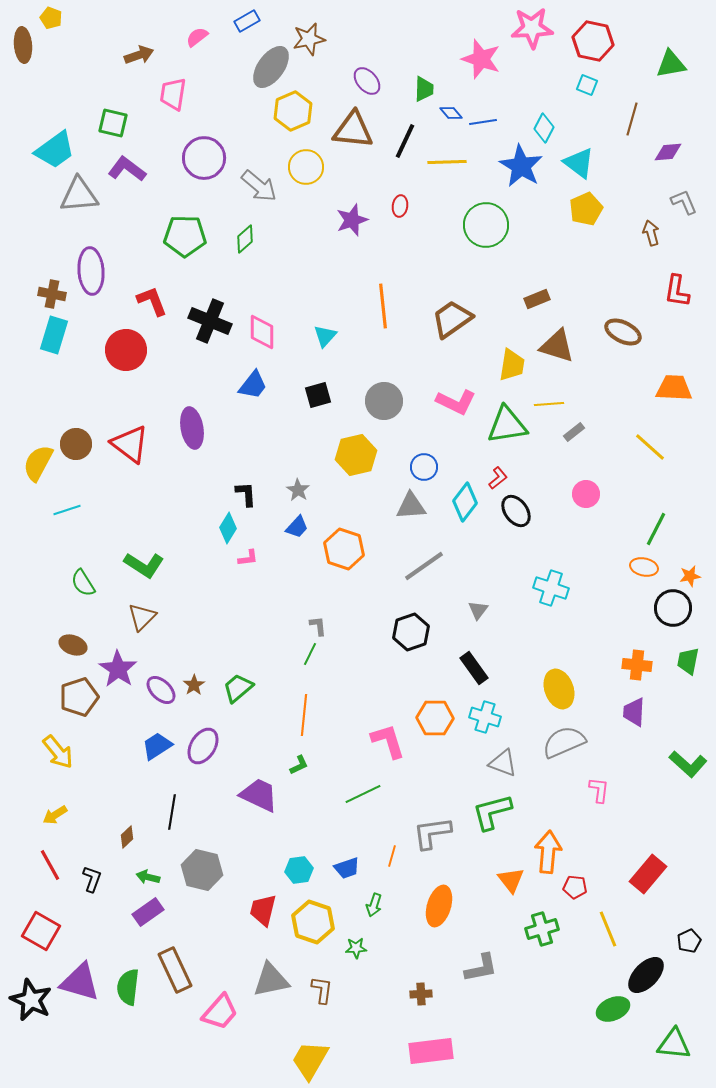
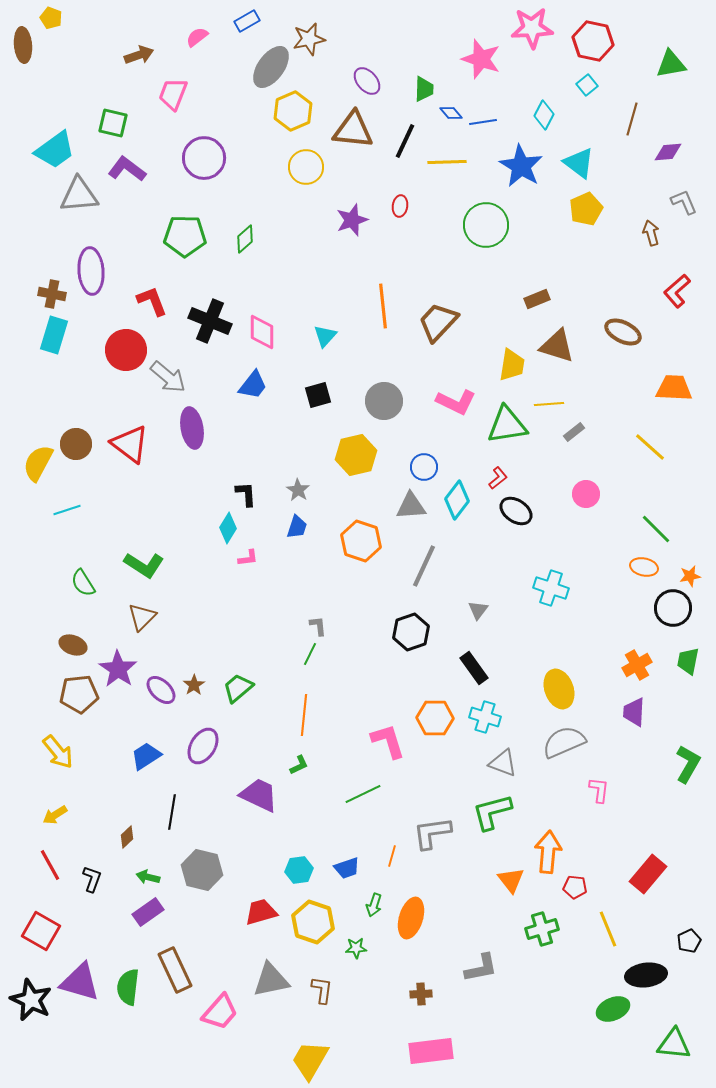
cyan square at (587, 85): rotated 30 degrees clockwise
pink trapezoid at (173, 94): rotated 12 degrees clockwise
cyan diamond at (544, 128): moved 13 px up
gray arrow at (259, 186): moved 91 px left, 191 px down
red L-shape at (677, 291): rotated 40 degrees clockwise
brown trapezoid at (452, 319): moved 14 px left, 3 px down; rotated 12 degrees counterclockwise
cyan diamond at (465, 502): moved 8 px left, 2 px up
black ellipse at (516, 511): rotated 20 degrees counterclockwise
blue trapezoid at (297, 527): rotated 25 degrees counterclockwise
green line at (656, 529): rotated 72 degrees counterclockwise
orange hexagon at (344, 549): moved 17 px right, 8 px up
gray line at (424, 566): rotated 30 degrees counterclockwise
orange cross at (637, 665): rotated 36 degrees counterclockwise
brown pentagon at (79, 697): moved 3 px up; rotated 12 degrees clockwise
blue trapezoid at (157, 746): moved 11 px left, 10 px down
green L-shape at (688, 764): rotated 102 degrees counterclockwise
orange ellipse at (439, 906): moved 28 px left, 12 px down
red trapezoid at (263, 910): moved 2 px left, 2 px down; rotated 60 degrees clockwise
black ellipse at (646, 975): rotated 39 degrees clockwise
